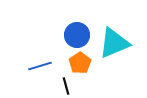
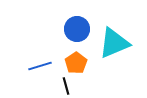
blue circle: moved 6 px up
orange pentagon: moved 4 px left
